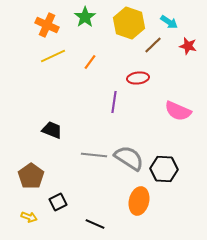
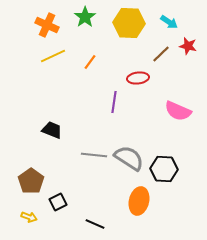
yellow hexagon: rotated 16 degrees counterclockwise
brown line: moved 8 px right, 9 px down
brown pentagon: moved 5 px down
